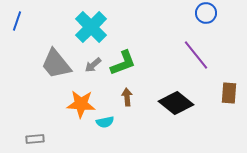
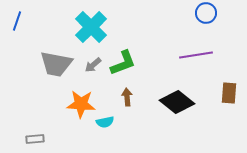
purple line: rotated 60 degrees counterclockwise
gray trapezoid: rotated 40 degrees counterclockwise
black diamond: moved 1 px right, 1 px up
